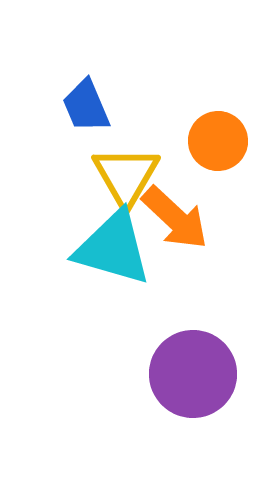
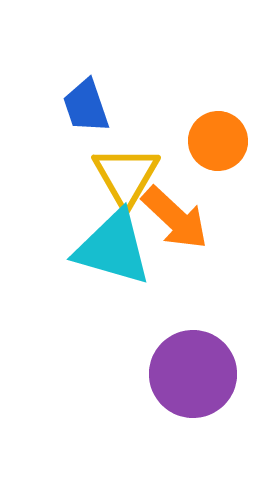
blue trapezoid: rotated 4 degrees clockwise
